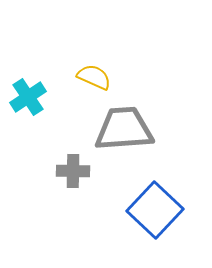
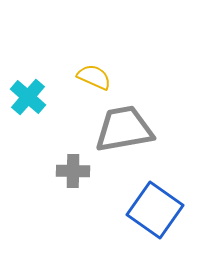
cyan cross: rotated 15 degrees counterclockwise
gray trapezoid: rotated 6 degrees counterclockwise
blue square: rotated 8 degrees counterclockwise
